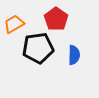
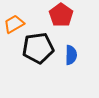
red pentagon: moved 5 px right, 4 px up
blue semicircle: moved 3 px left
